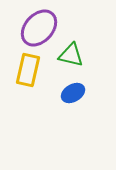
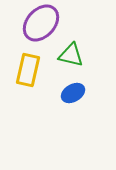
purple ellipse: moved 2 px right, 5 px up
